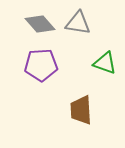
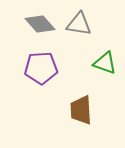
gray triangle: moved 1 px right, 1 px down
purple pentagon: moved 3 px down
